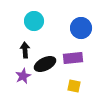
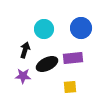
cyan circle: moved 10 px right, 8 px down
black arrow: rotated 21 degrees clockwise
black ellipse: moved 2 px right
purple star: rotated 28 degrees clockwise
yellow square: moved 4 px left, 1 px down; rotated 16 degrees counterclockwise
